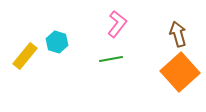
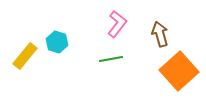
brown arrow: moved 18 px left
orange square: moved 1 px left, 1 px up
